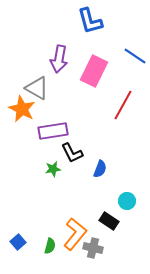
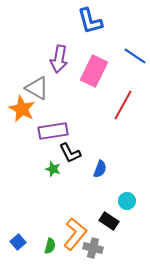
black L-shape: moved 2 px left
green star: rotated 28 degrees clockwise
